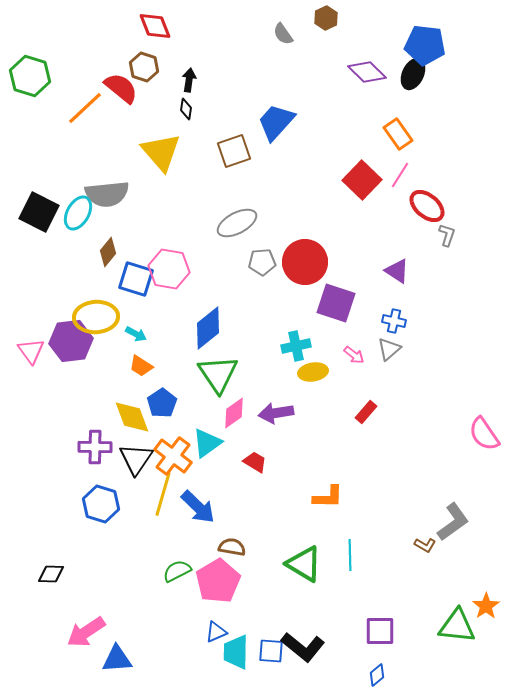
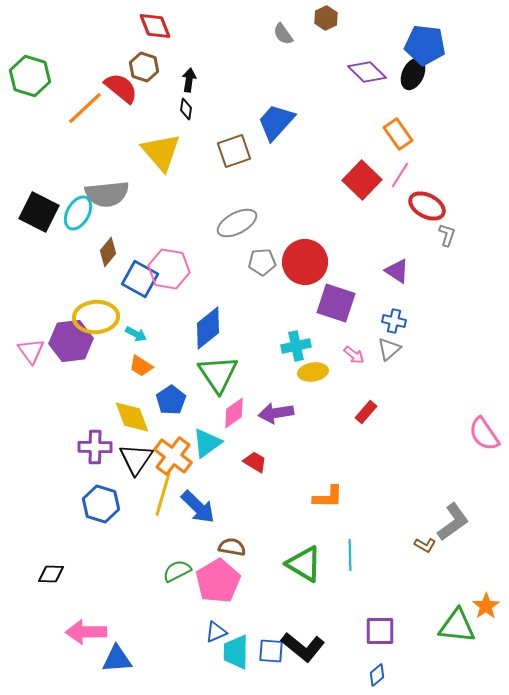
red ellipse at (427, 206): rotated 12 degrees counterclockwise
blue square at (136, 279): moved 4 px right; rotated 12 degrees clockwise
blue pentagon at (162, 403): moved 9 px right, 3 px up
pink arrow at (86, 632): rotated 33 degrees clockwise
